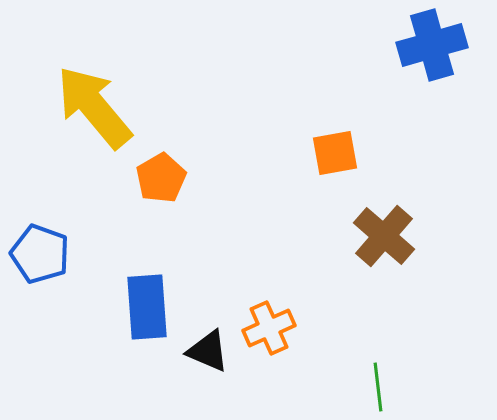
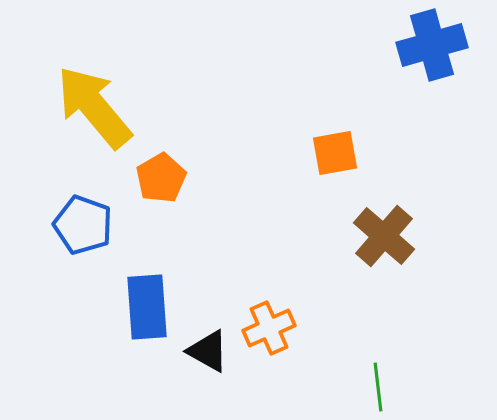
blue pentagon: moved 43 px right, 29 px up
black triangle: rotated 6 degrees clockwise
